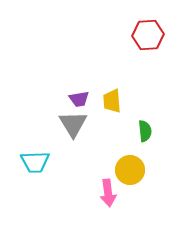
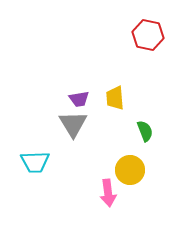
red hexagon: rotated 16 degrees clockwise
yellow trapezoid: moved 3 px right, 3 px up
green semicircle: rotated 15 degrees counterclockwise
